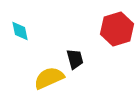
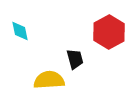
red hexagon: moved 8 px left, 3 px down; rotated 12 degrees counterclockwise
yellow semicircle: moved 2 px down; rotated 20 degrees clockwise
